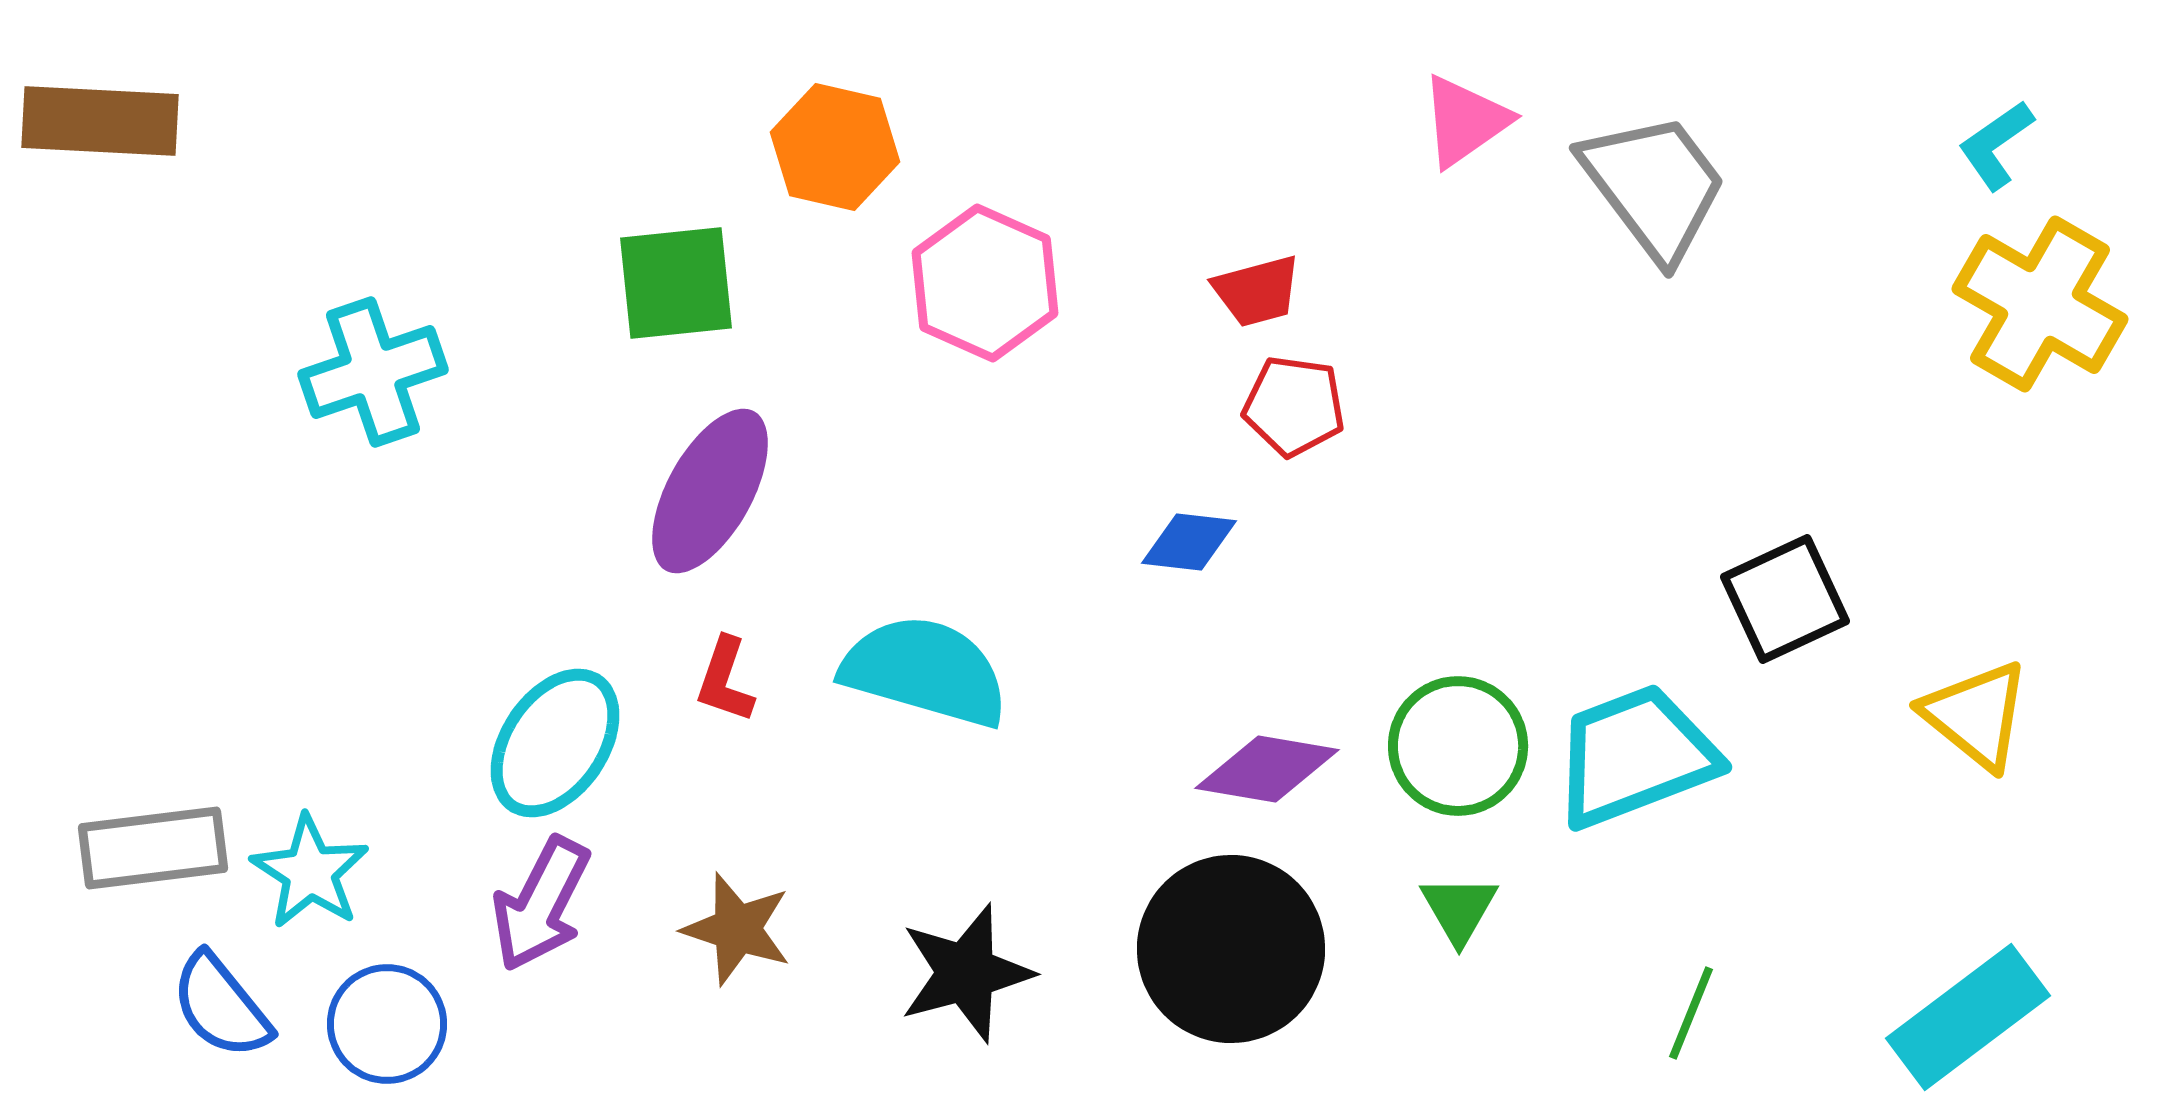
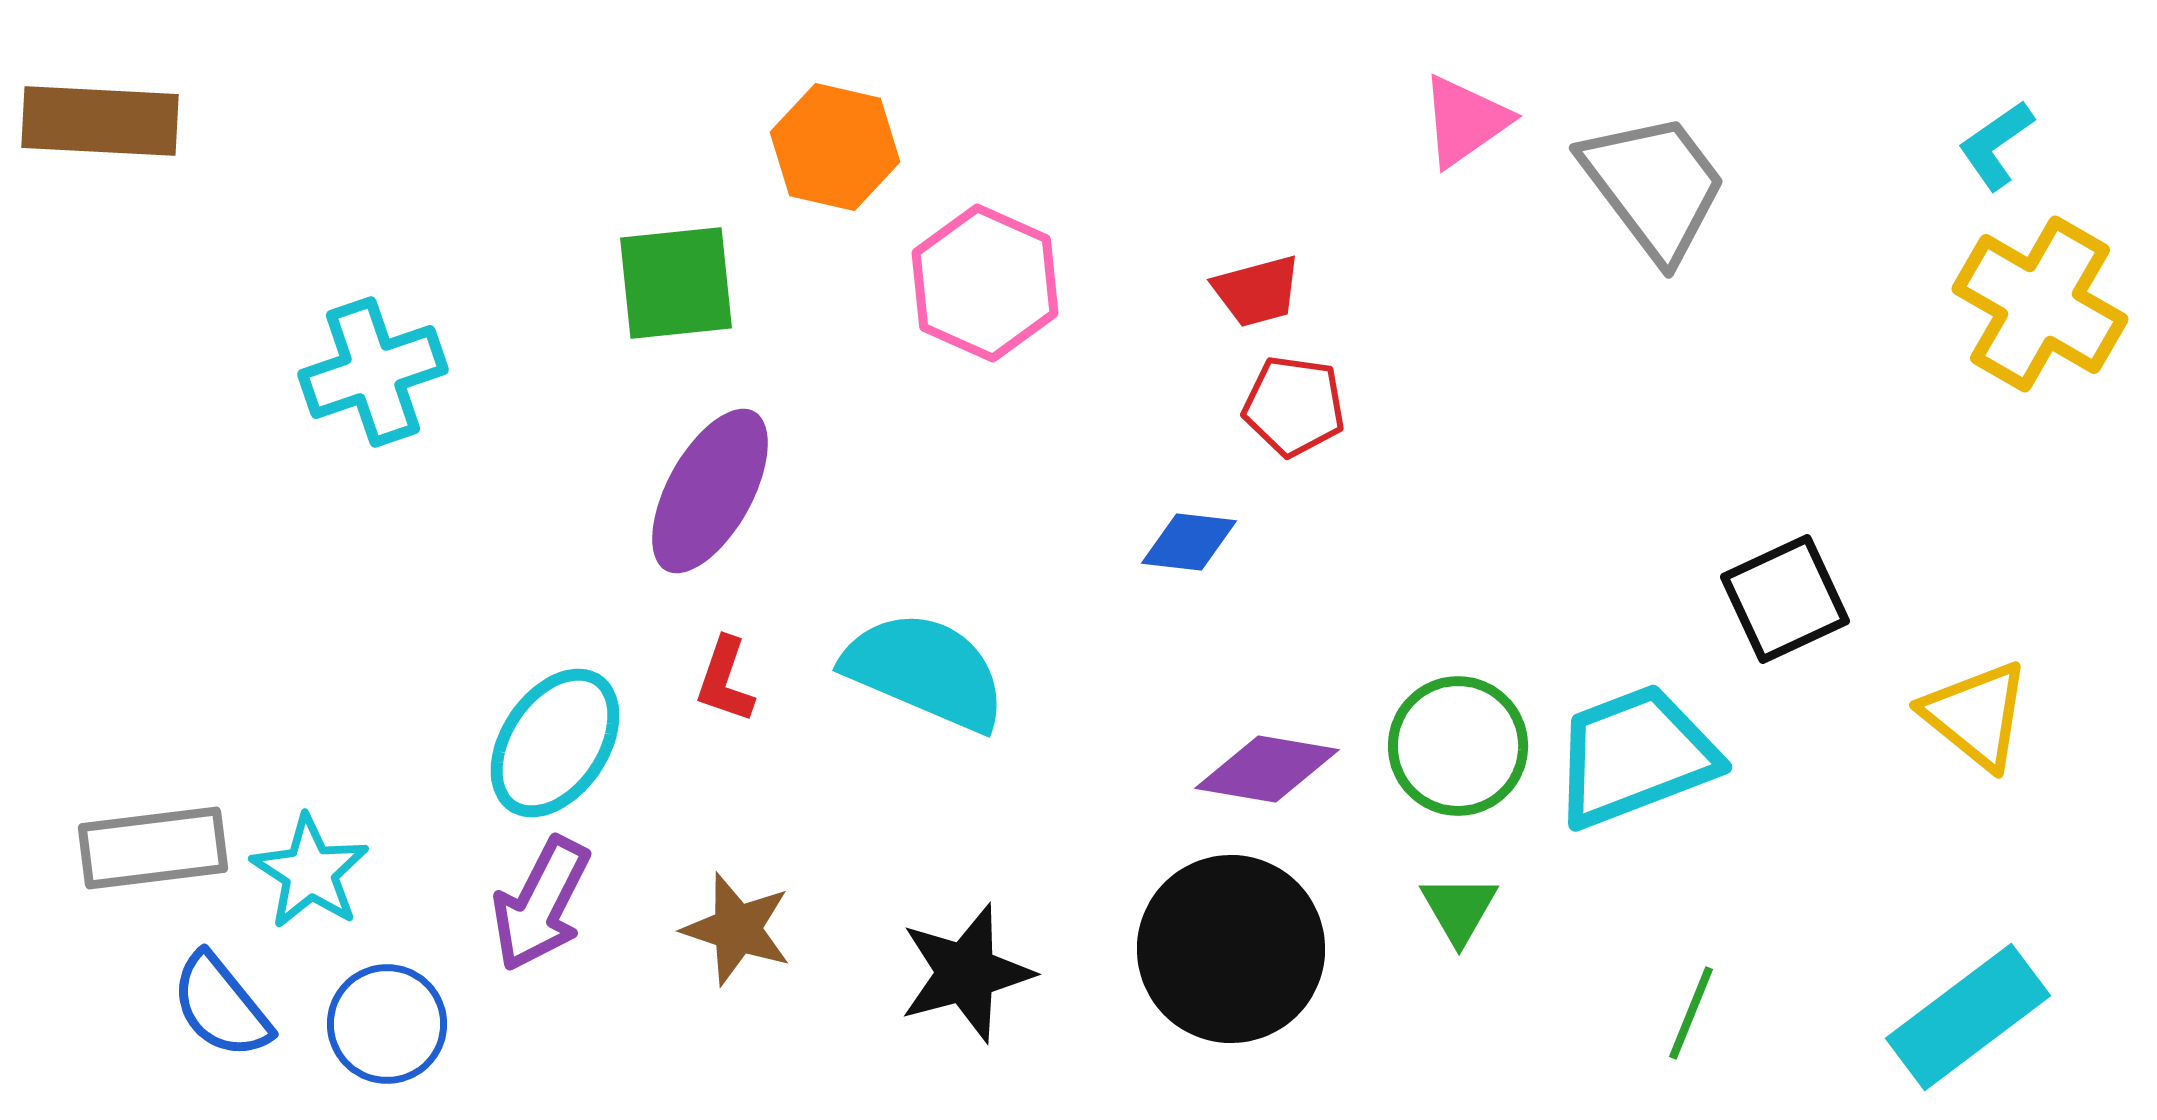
cyan semicircle: rotated 7 degrees clockwise
